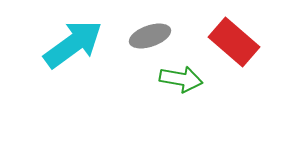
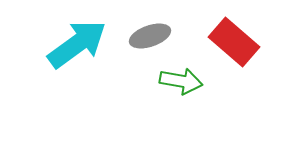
cyan arrow: moved 4 px right
green arrow: moved 2 px down
